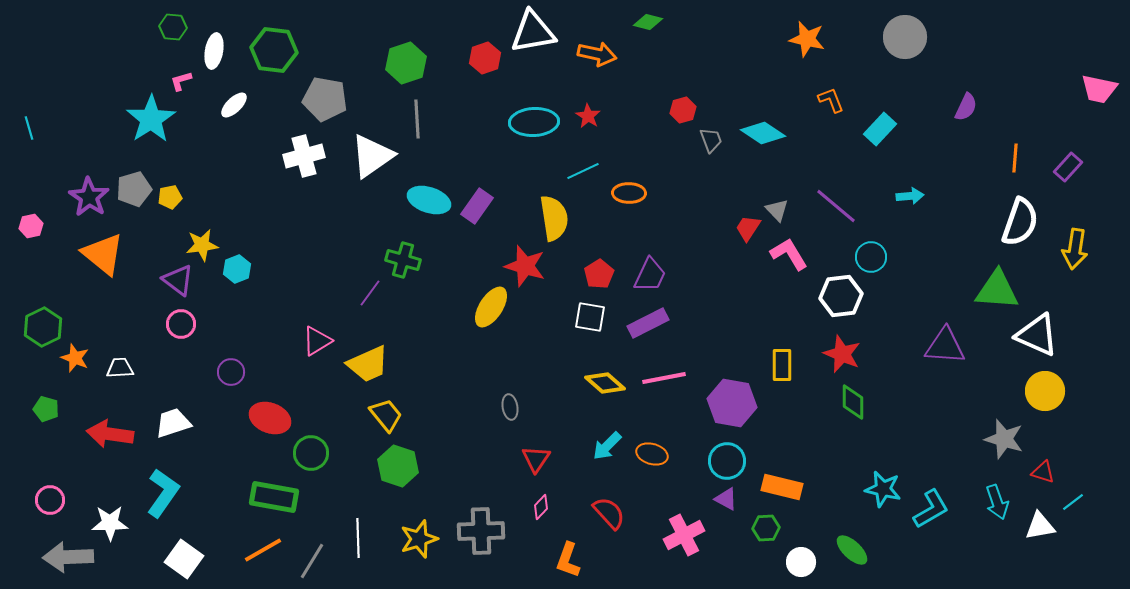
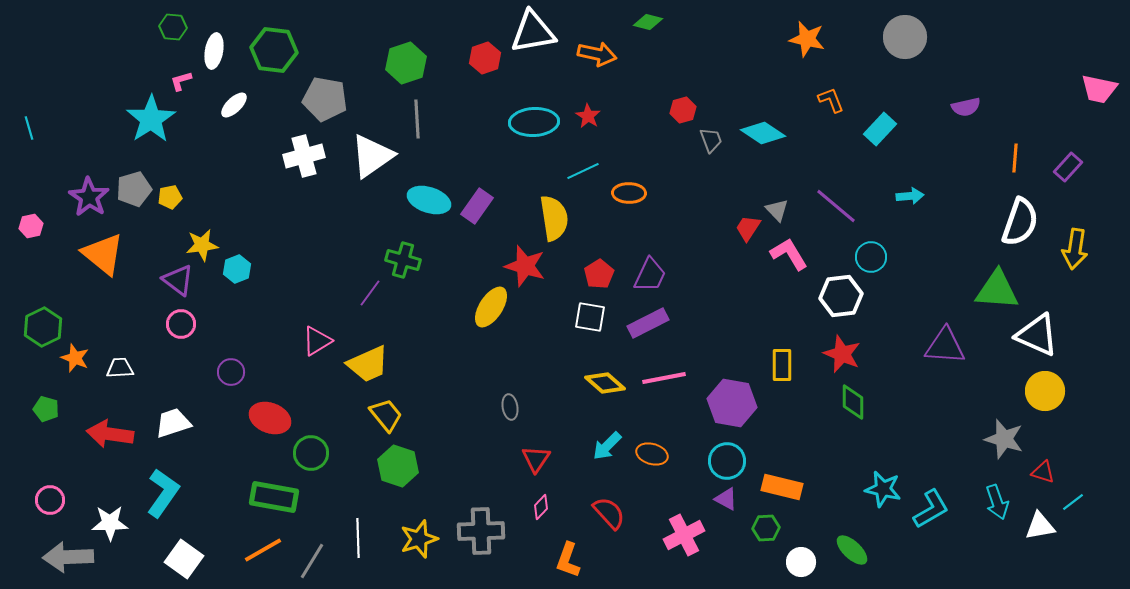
purple semicircle at (966, 107): rotated 52 degrees clockwise
